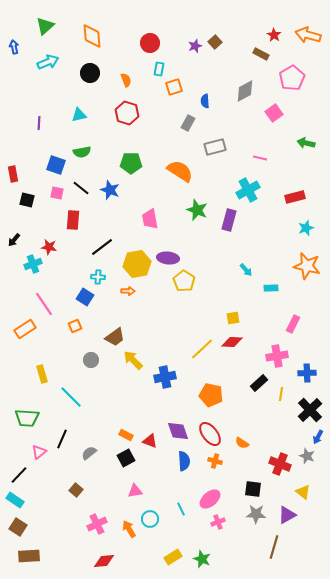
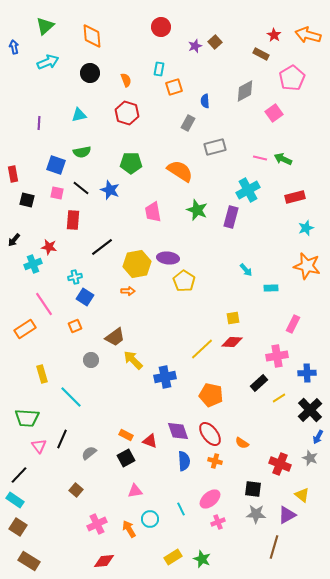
red circle at (150, 43): moved 11 px right, 16 px up
green arrow at (306, 143): moved 23 px left, 16 px down; rotated 12 degrees clockwise
pink trapezoid at (150, 219): moved 3 px right, 7 px up
purple rectangle at (229, 220): moved 2 px right, 3 px up
cyan cross at (98, 277): moved 23 px left; rotated 16 degrees counterclockwise
yellow line at (281, 394): moved 2 px left, 4 px down; rotated 48 degrees clockwise
pink triangle at (39, 452): moved 6 px up; rotated 28 degrees counterclockwise
gray star at (307, 456): moved 3 px right, 2 px down
yellow triangle at (303, 492): moved 1 px left, 3 px down
brown rectangle at (29, 556): moved 5 px down; rotated 35 degrees clockwise
